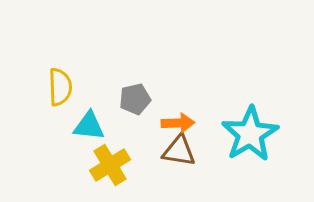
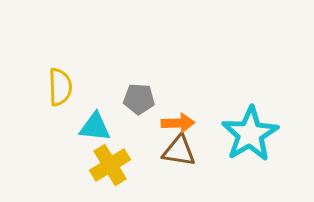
gray pentagon: moved 4 px right; rotated 16 degrees clockwise
cyan triangle: moved 6 px right, 1 px down
